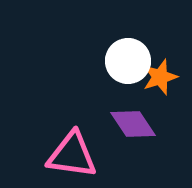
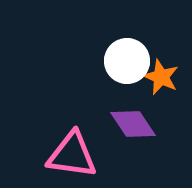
white circle: moved 1 px left
orange star: moved 1 px right; rotated 30 degrees counterclockwise
